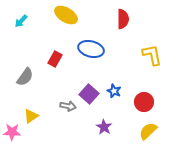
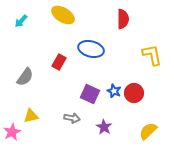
yellow ellipse: moved 3 px left
red rectangle: moved 4 px right, 3 px down
purple square: moved 1 px right; rotated 18 degrees counterclockwise
red circle: moved 10 px left, 9 px up
gray arrow: moved 4 px right, 12 px down
yellow triangle: rotated 21 degrees clockwise
pink star: rotated 30 degrees counterclockwise
